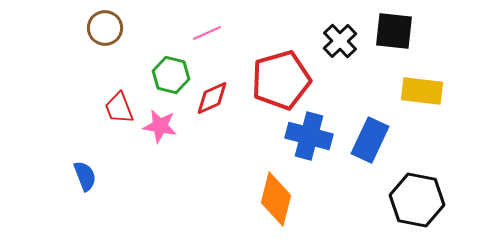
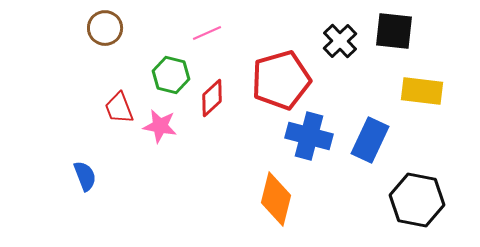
red diamond: rotated 18 degrees counterclockwise
